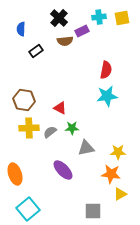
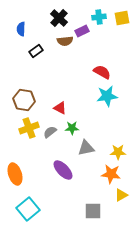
red semicircle: moved 4 px left, 2 px down; rotated 72 degrees counterclockwise
yellow cross: rotated 18 degrees counterclockwise
yellow triangle: moved 1 px right, 1 px down
